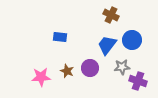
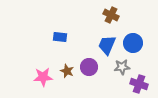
blue circle: moved 1 px right, 3 px down
blue trapezoid: rotated 15 degrees counterclockwise
purple circle: moved 1 px left, 1 px up
pink star: moved 2 px right
purple cross: moved 1 px right, 3 px down
